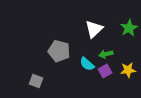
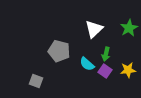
green arrow: rotated 64 degrees counterclockwise
purple square: rotated 24 degrees counterclockwise
